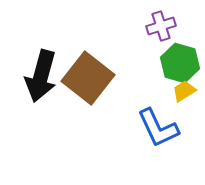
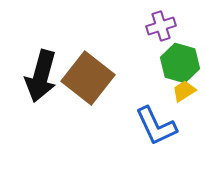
blue L-shape: moved 2 px left, 2 px up
